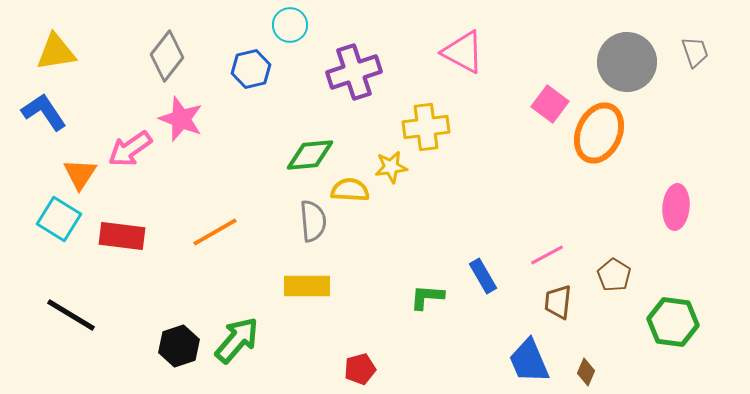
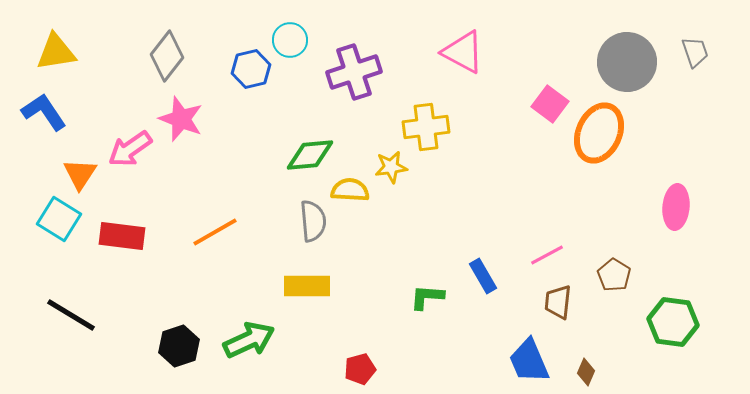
cyan circle: moved 15 px down
green arrow: moved 12 px right; rotated 24 degrees clockwise
